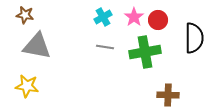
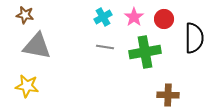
red circle: moved 6 px right, 1 px up
